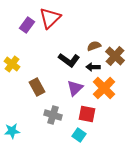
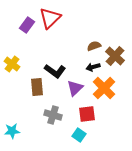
black L-shape: moved 14 px left, 11 px down
black arrow: rotated 16 degrees counterclockwise
brown rectangle: rotated 24 degrees clockwise
red square: rotated 18 degrees counterclockwise
